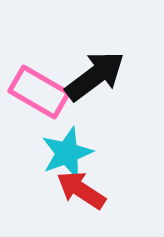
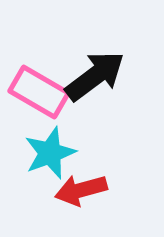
cyan star: moved 17 px left
red arrow: rotated 48 degrees counterclockwise
